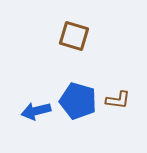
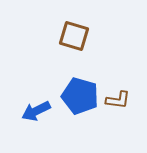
blue pentagon: moved 2 px right, 5 px up
blue arrow: rotated 12 degrees counterclockwise
